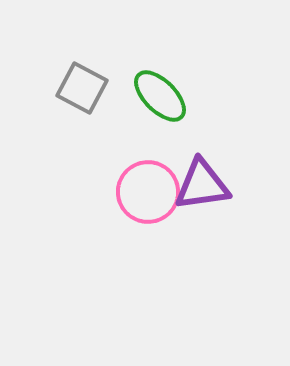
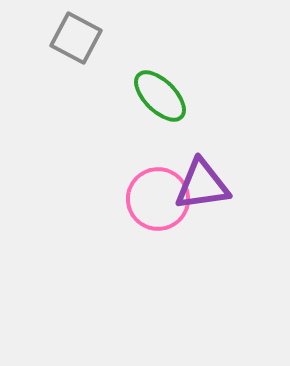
gray square: moved 6 px left, 50 px up
pink circle: moved 10 px right, 7 px down
